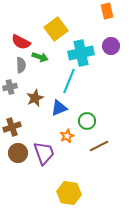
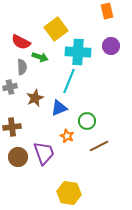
cyan cross: moved 3 px left, 1 px up; rotated 15 degrees clockwise
gray semicircle: moved 1 px right, 2 px down
brown cross: rotated 12 degrees clockwise
orange star: rotated 24 degrees counterclockwise
brown circle: moved 4 px down
